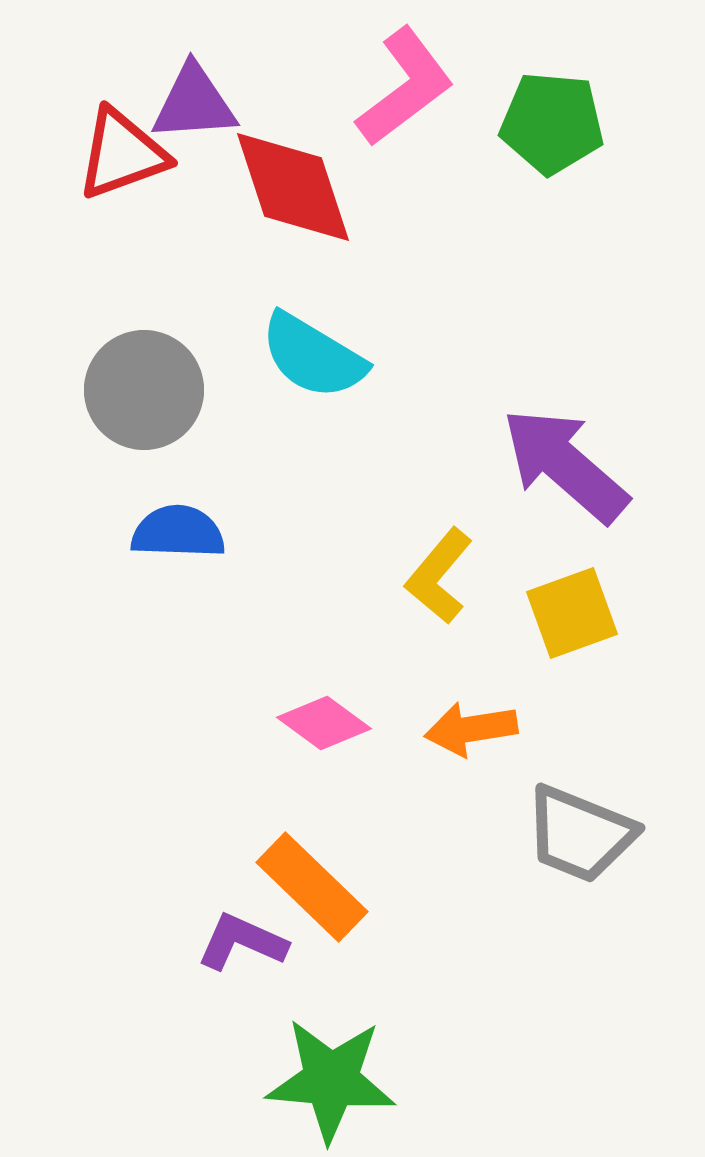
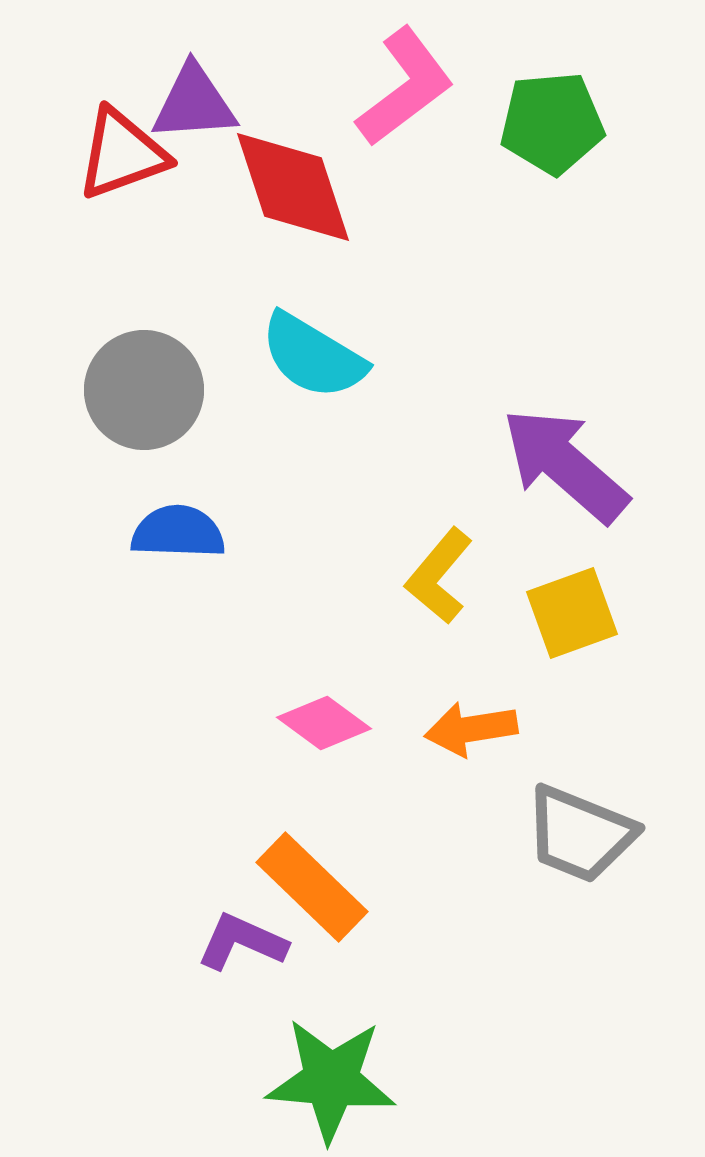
green pentagon: rotated 10 degrees counterclockwise
